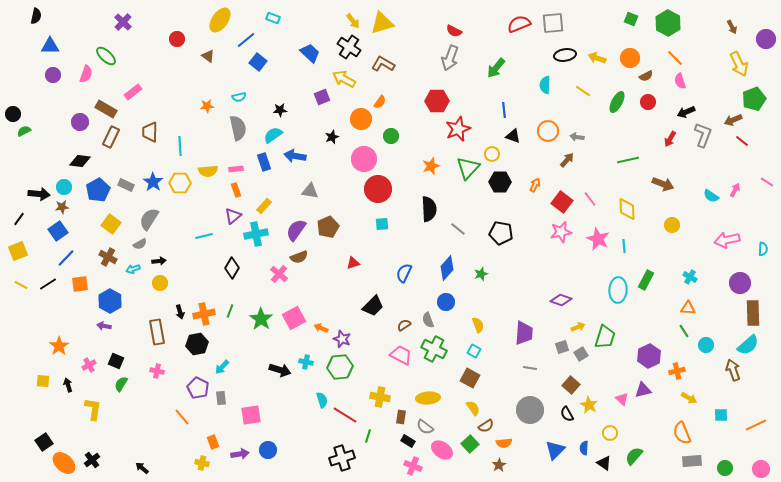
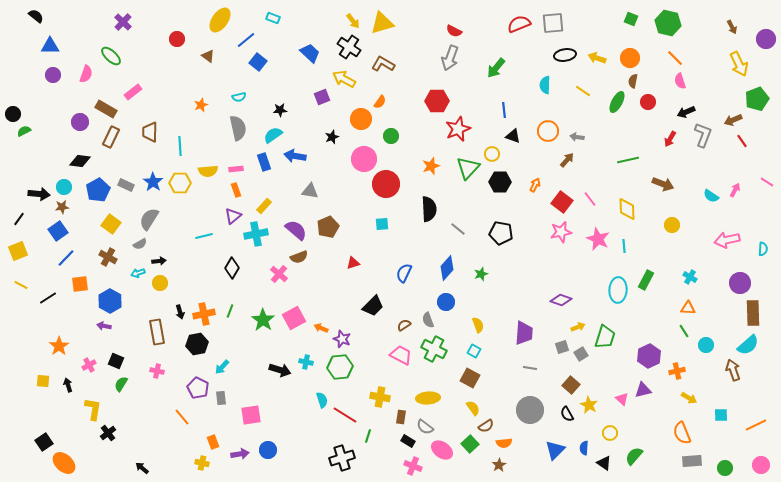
black semicircle at (36, 16): rotated 63 degrees counterclockwise
green hexagon at (668, 23): rotated 15 degrees counterclockwise
green ellipse at (106, 56): moved 5 px right
brown semicircle at (646, 76): moved 13 px left, 5 px down; rotated 128 degrees clockwise
green pentagon at (754, 99): moved 3 px right
orange star at (207, 106): moved 6 px left, 1 px up; rotated 16 degrees counterclockwise
red line at (742, 141): rotated 16 degrees clockwise
red circle at (378, 189): moved 8 px right, 5 px up
purple semicircle at (296, 230): rotated 95 degrees clockwise
cyan arrow at (133, 269): moved 5 px right, 4 px down
black line at (48, 284): moved 14 px down
green star at (261, 319): moved 2 px right, 1 px down
black cross at (92, 460): moved 16 px right, 27 px up
pink circle at (761, 469): moved 4 px up
